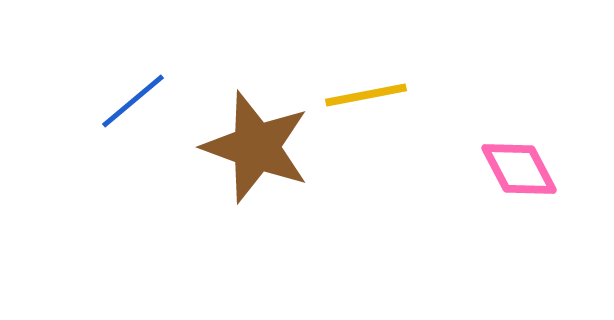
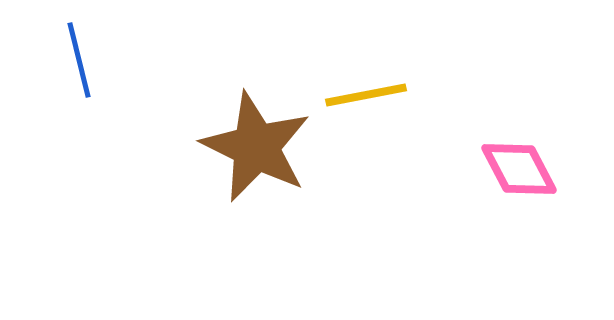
blue line: moved 54 px left, 41 px up; rotated 64 degrees counterclockwise
brown star: rotated 6 degrees clockwise
